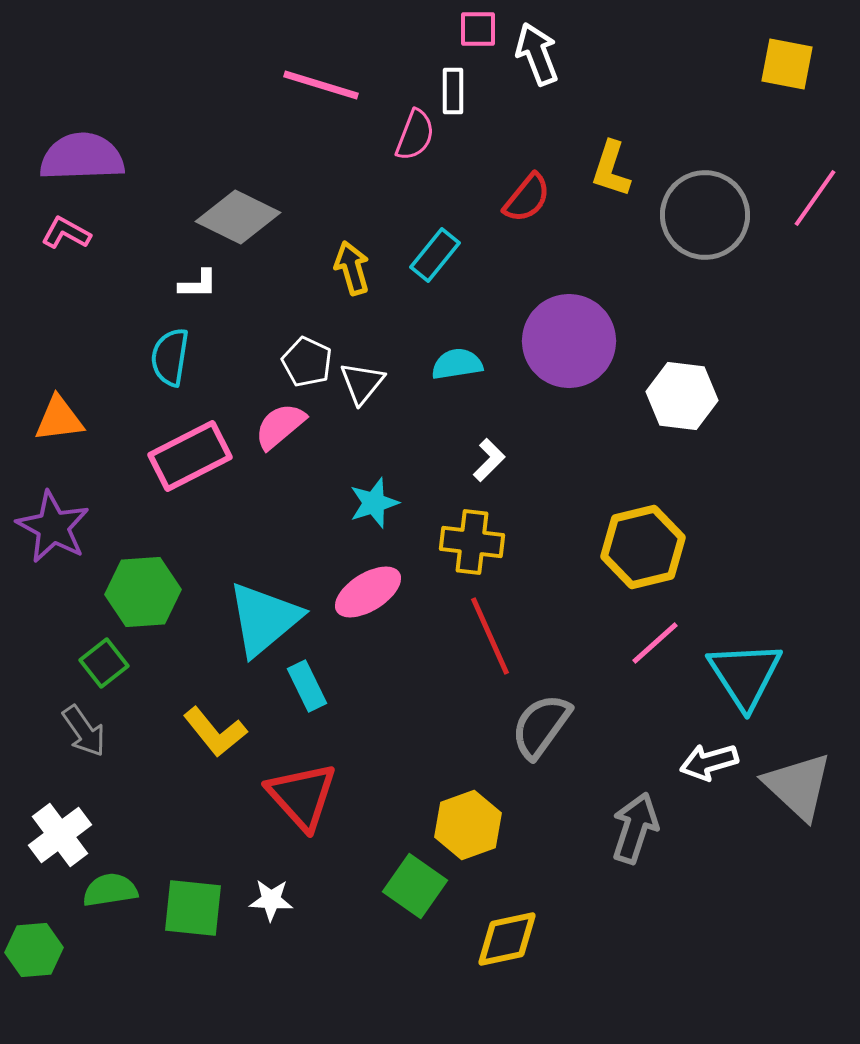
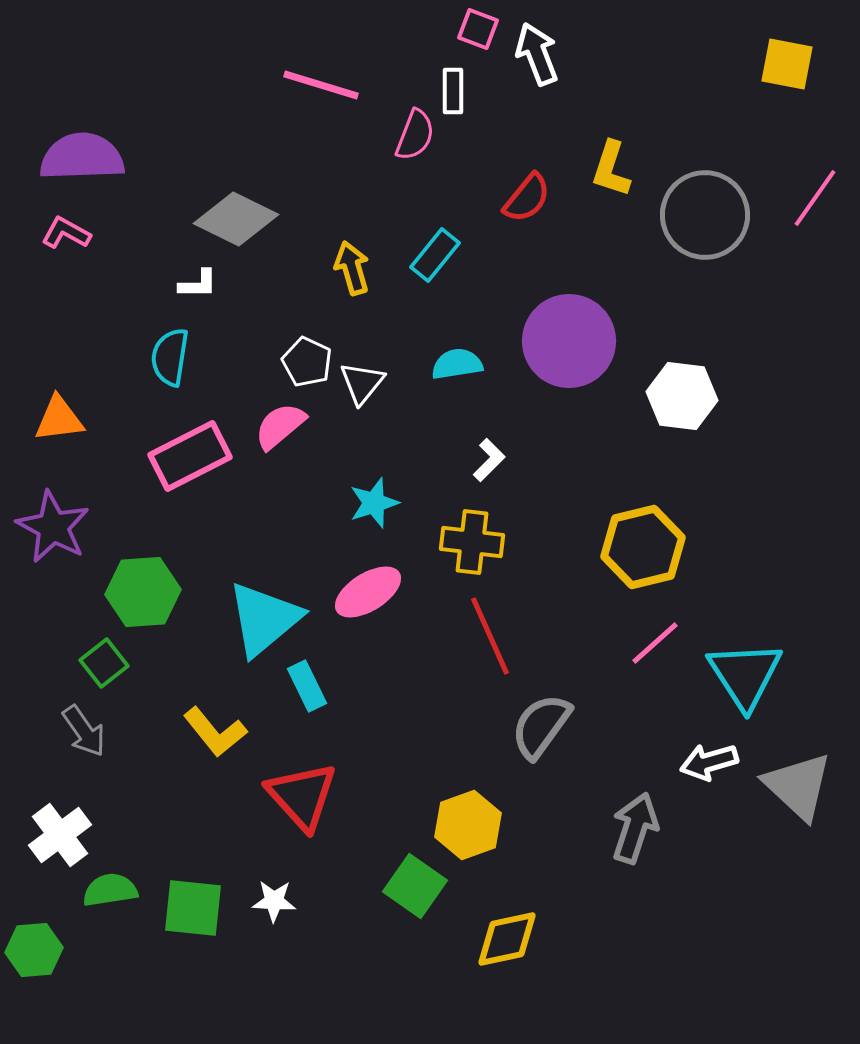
pink square at (478, 29): rotated 21 degrees clockwise
gray diamond at (238, 217): moved 2 px left, 2 px down
white star at (271, 900): moved 3 px right, 1 px down
